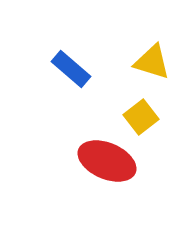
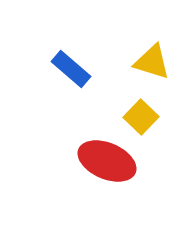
yellow square: rotated 8 degrees counterclockwise
